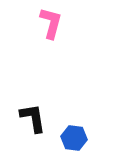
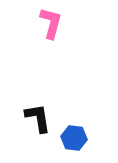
black L-shape: moved 5 px right
